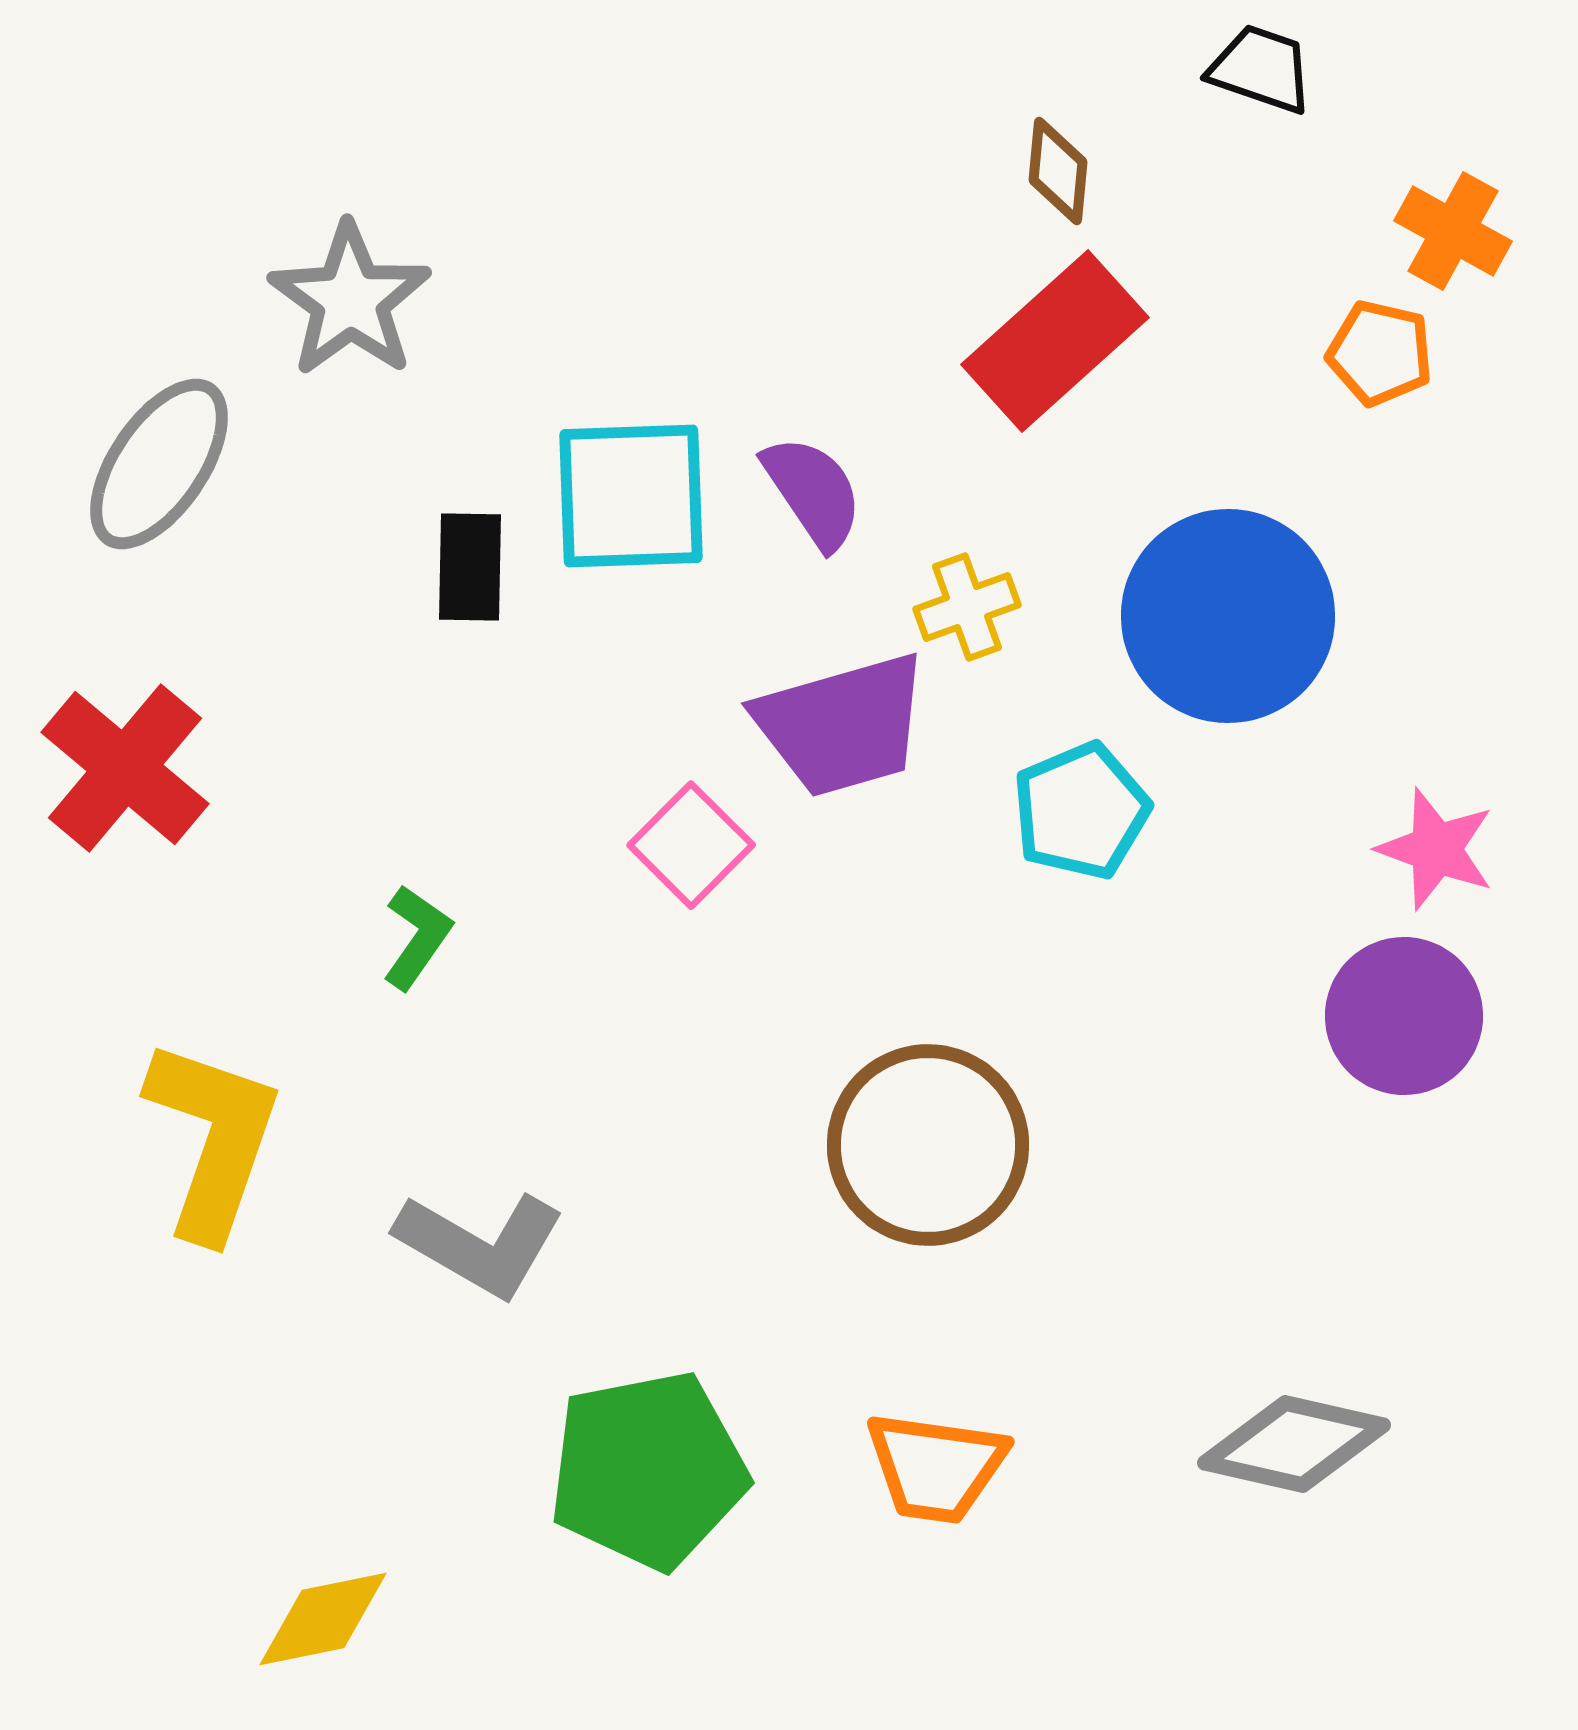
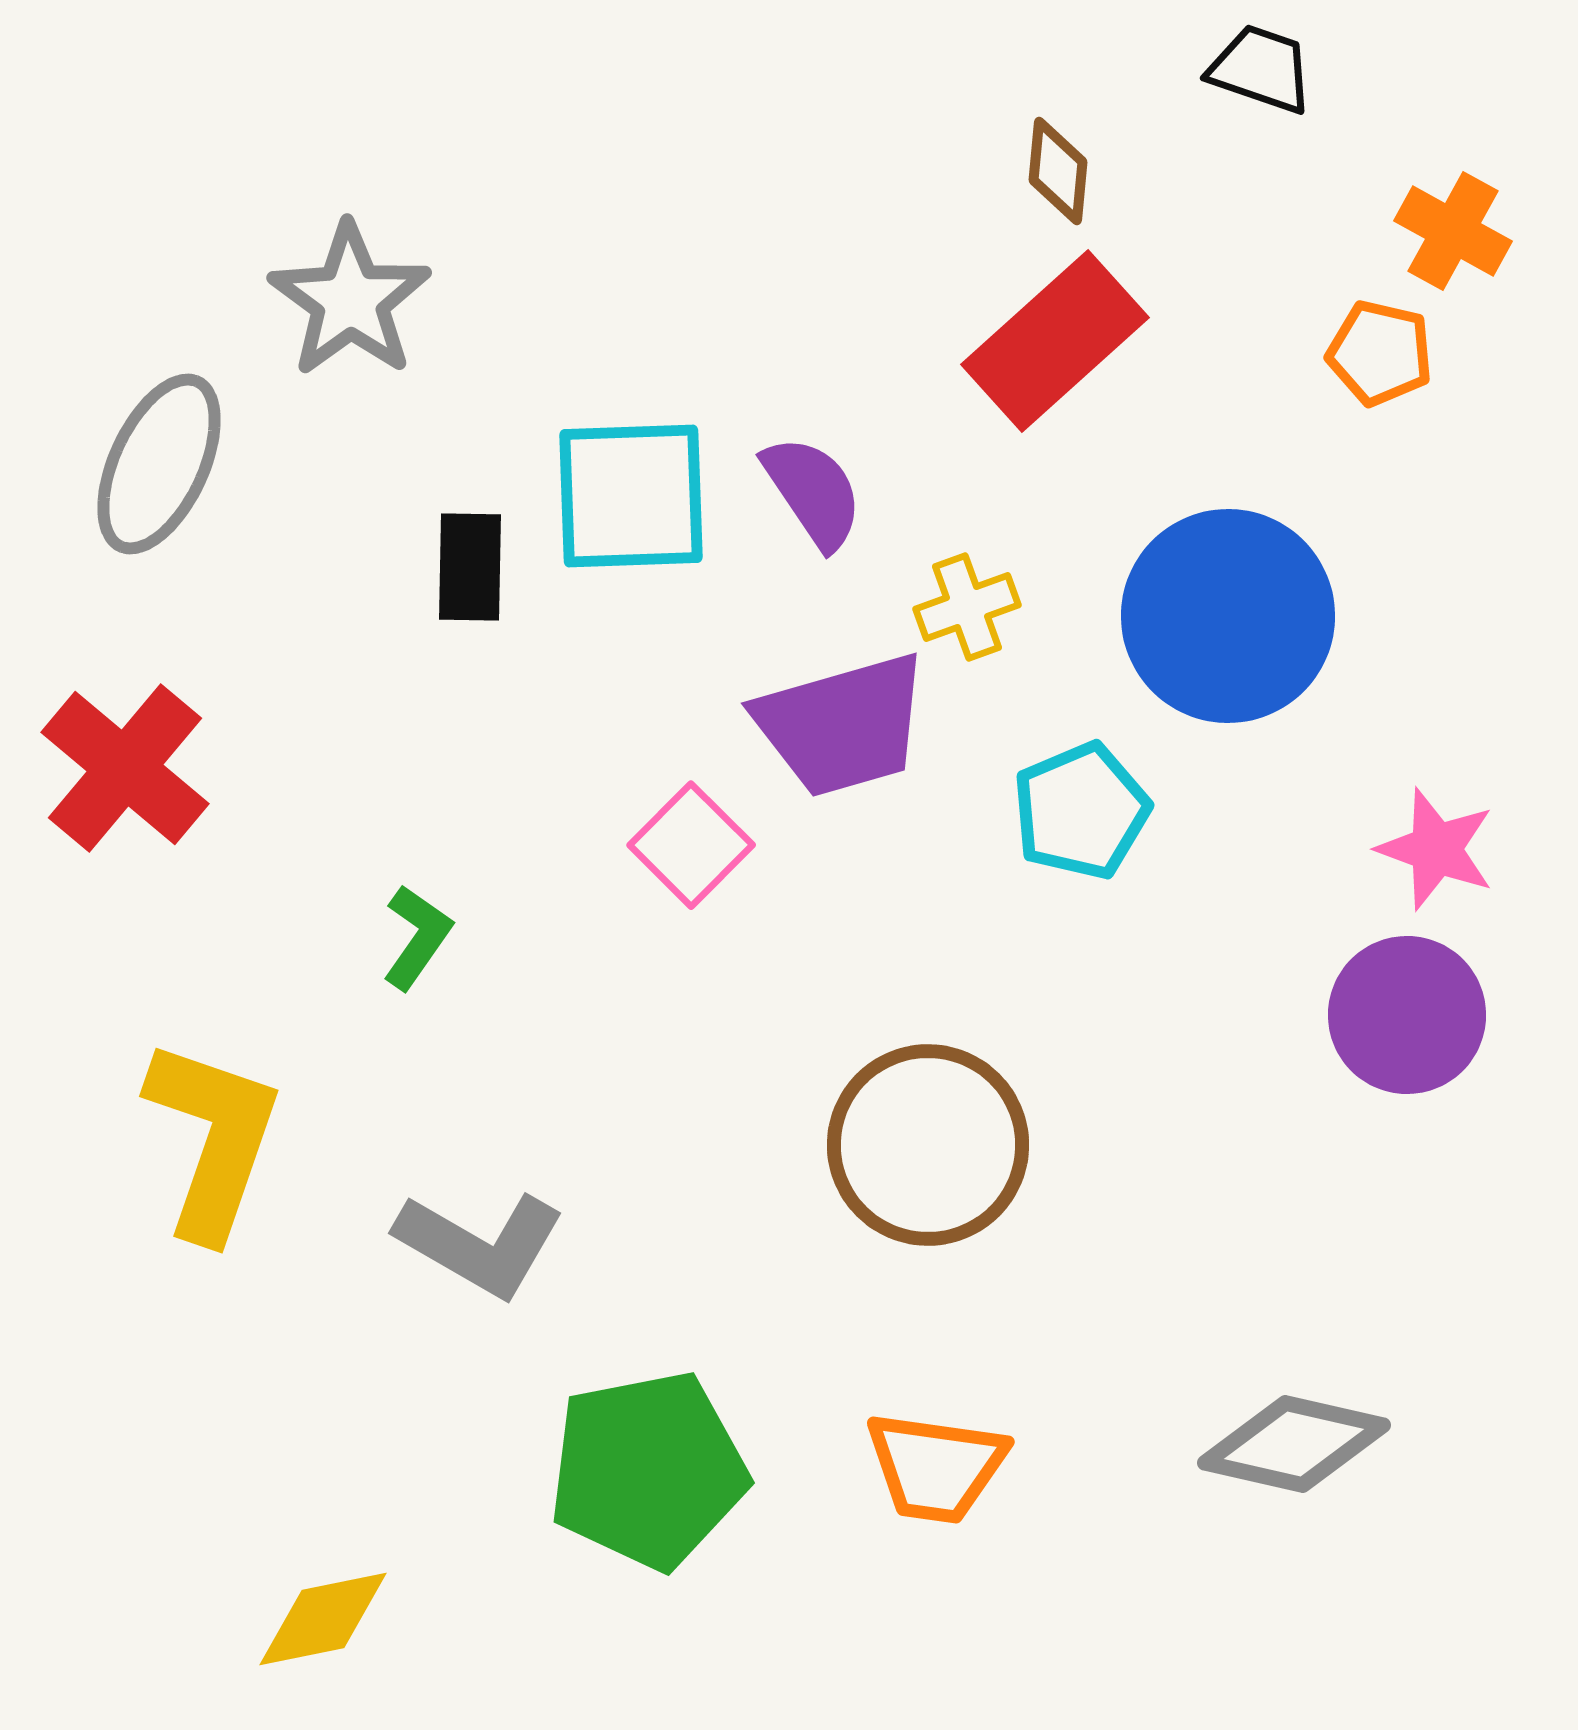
gray ellipse: rotated 9 degrees counterclockwise
purple circle: moved 3 px right, 1 px up
